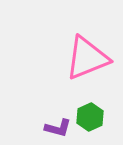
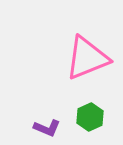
purple L-shape: moved 11 px left; rotated 8 degrees clockwise
